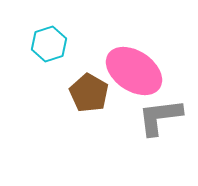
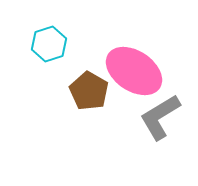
brown pentagon: moved 2 px up
gray L-shape: rotated 24 degrees counterclockwise
